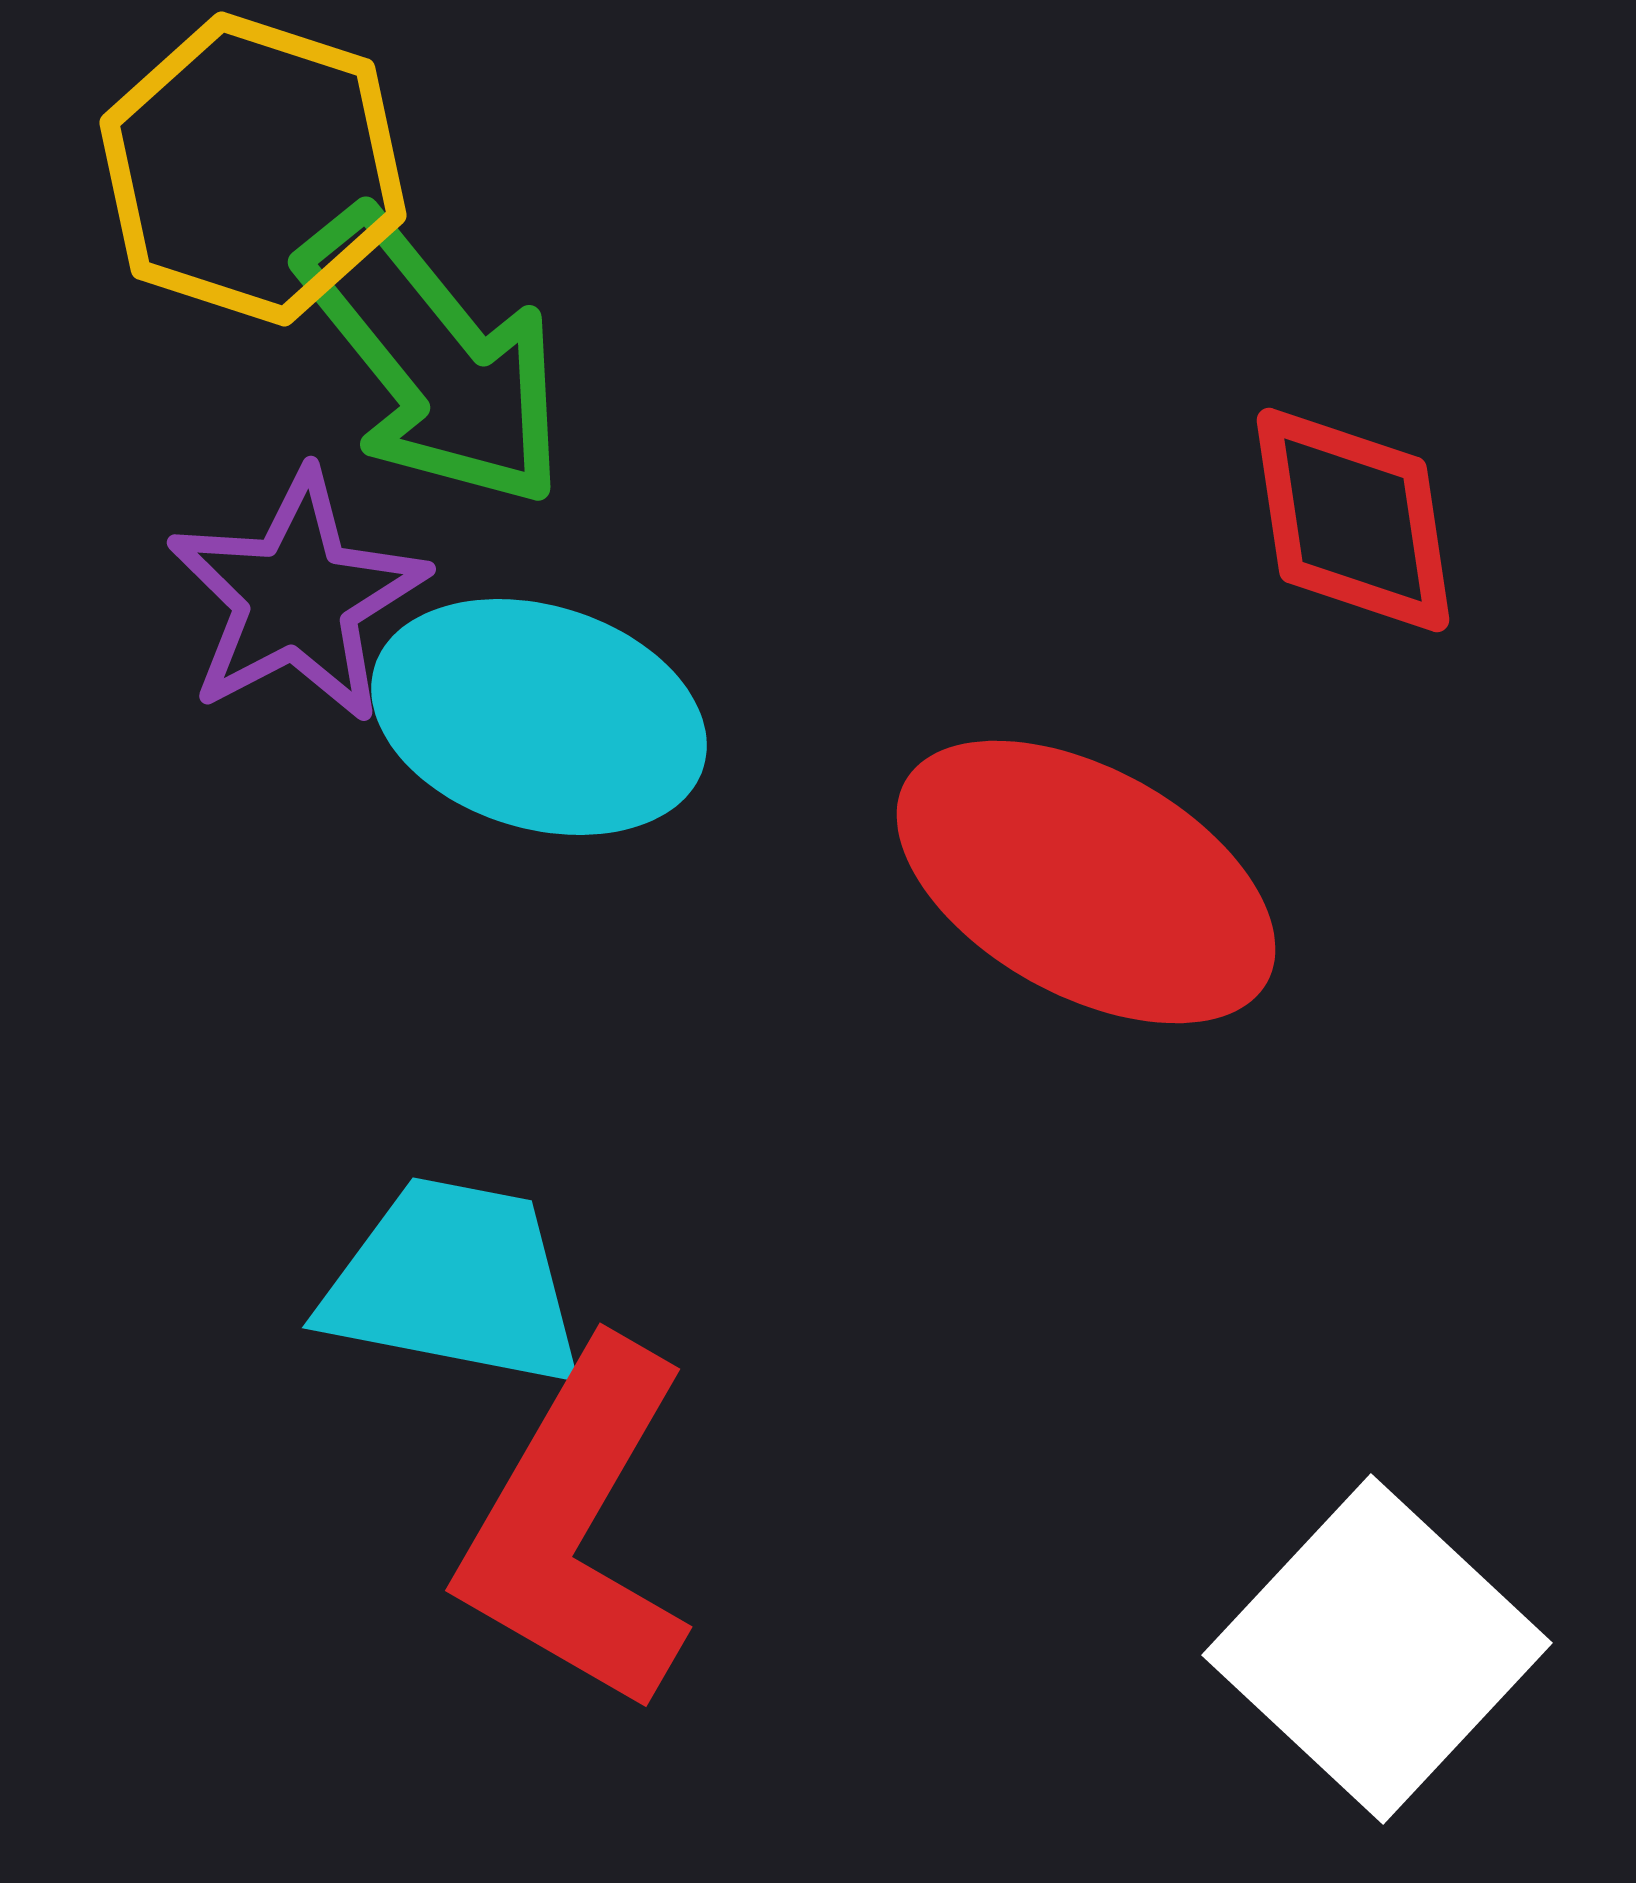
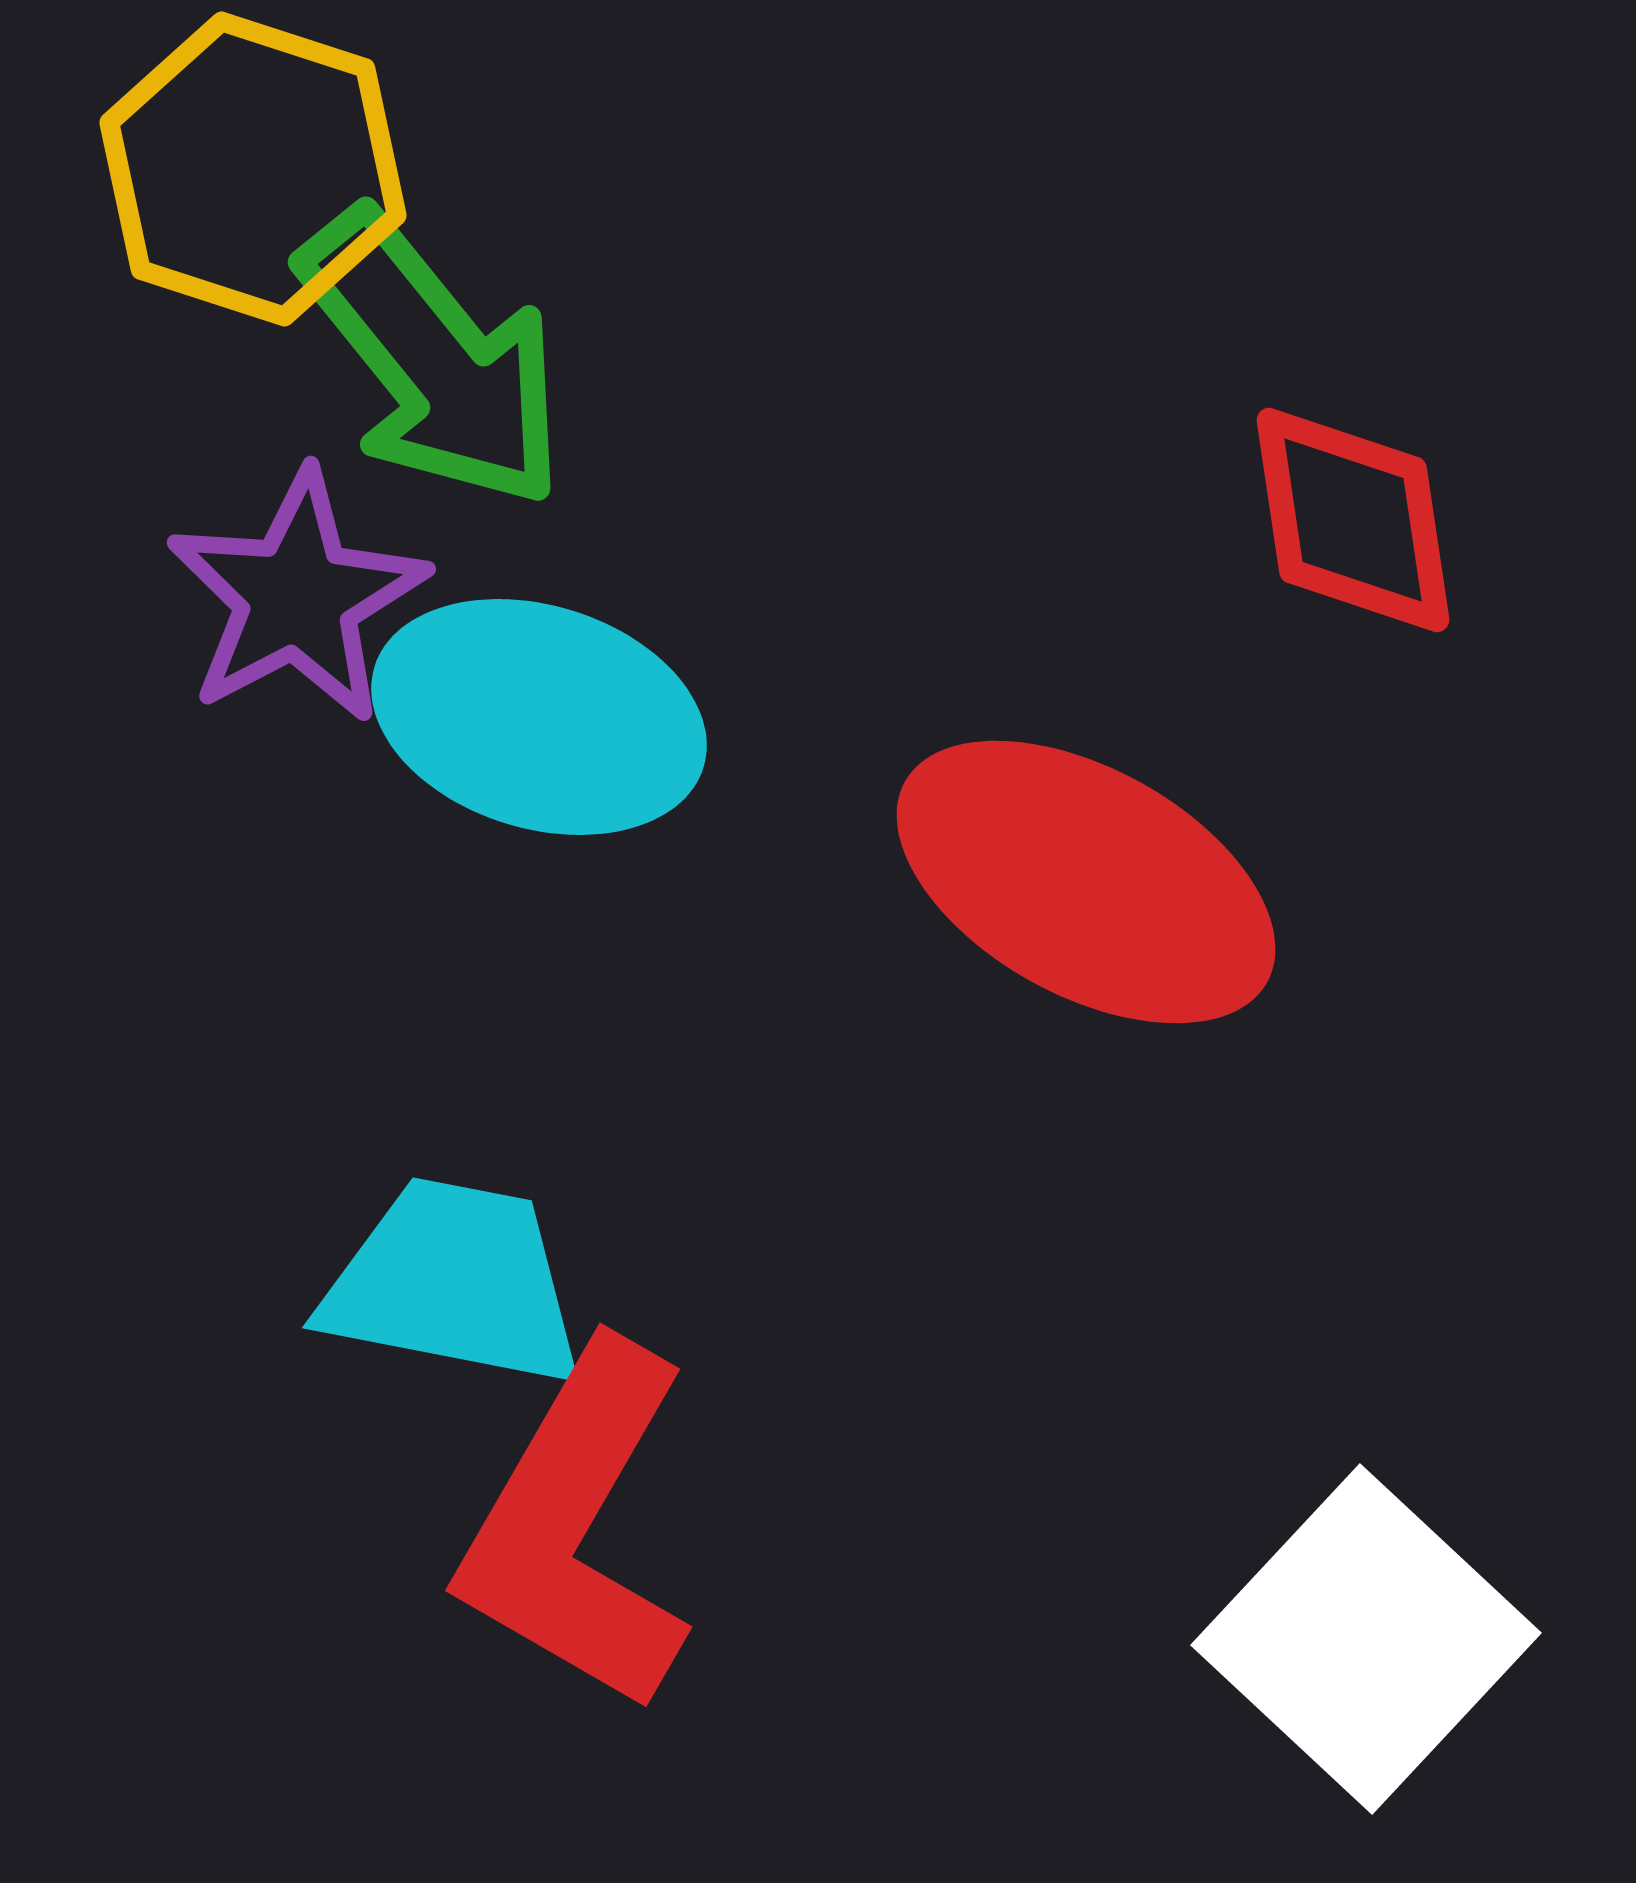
white square: moved 11 px left, 10 px up
